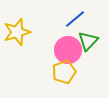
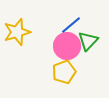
blue line: moved 4 px left, 6 px down
pink circle: moved 1 px left, 4 px up
